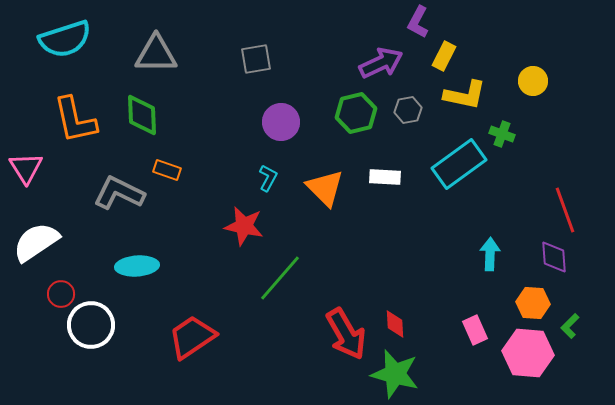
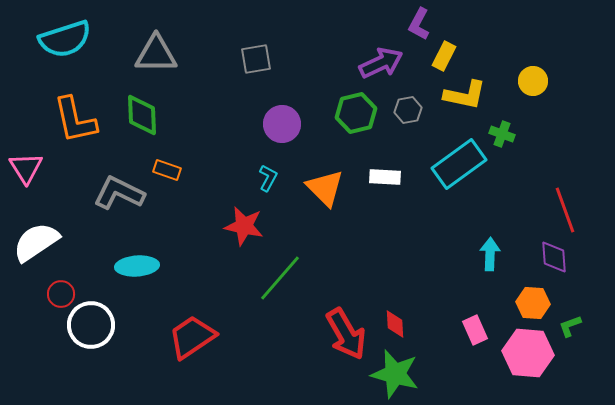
purple L-shape: moved 1 px right, 2 px down
purple circle: moved 1 px right, 2 px down
green L-shape: rotated 25 degrees clockwise
